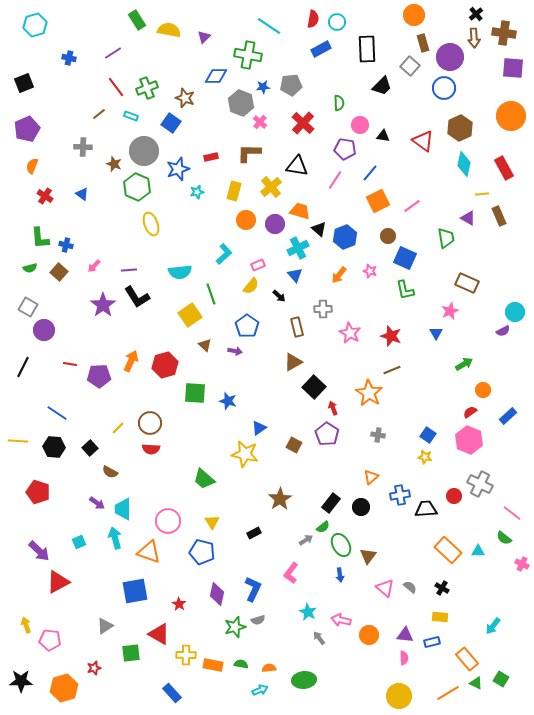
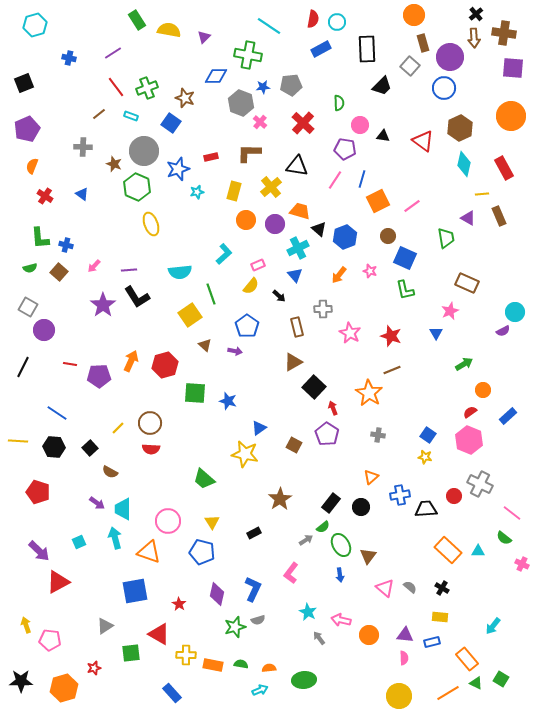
blue line at (370, 173): moved 8 px left, 6 px down; rotated 24 degrees counterclockwise
